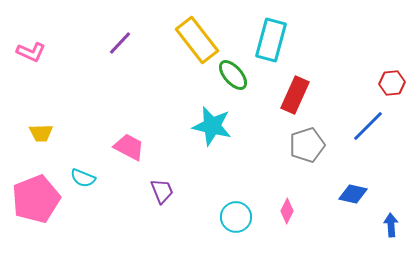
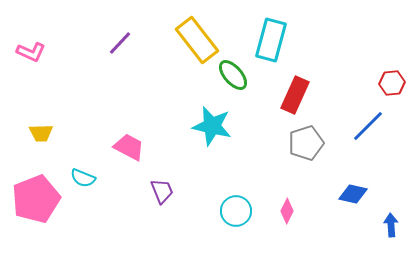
gray pentagon: moved 1 px left, 2 px up
cyan circle: moved 6 px up
